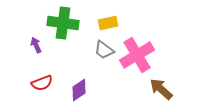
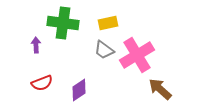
purple arrow: rotated 21 degrees clockwise
brown arrow: moved 1 px left
